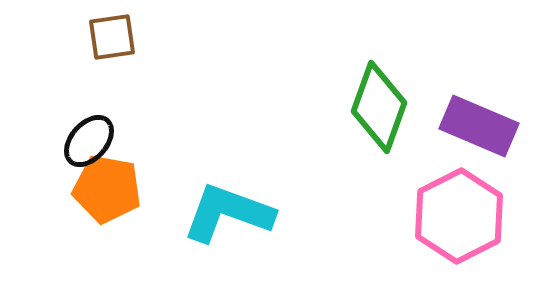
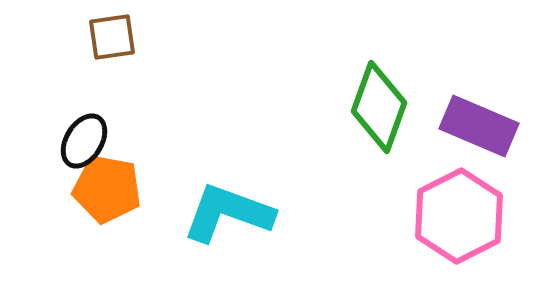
black ellipse: moved 5 px left; rotated 10 degrees counterclockwise
